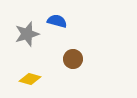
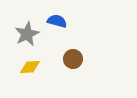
gray star: rotated 10 degrees counterclockwise
yellow diamond: moved 12 px up; rotated 20 degrees counterclockwise
